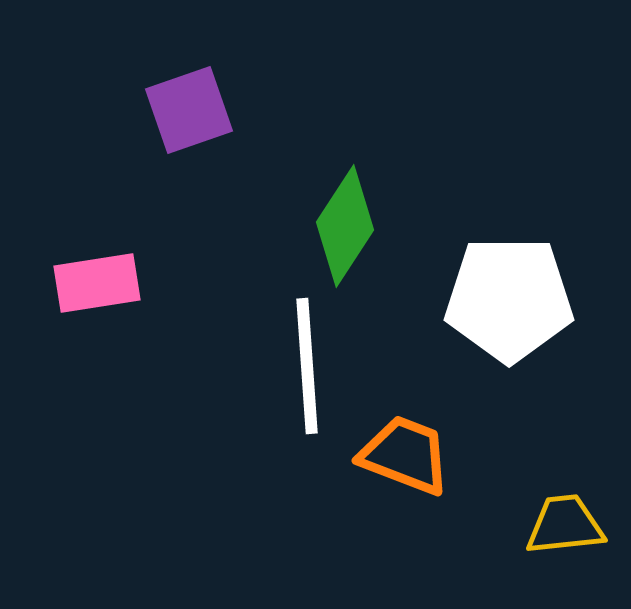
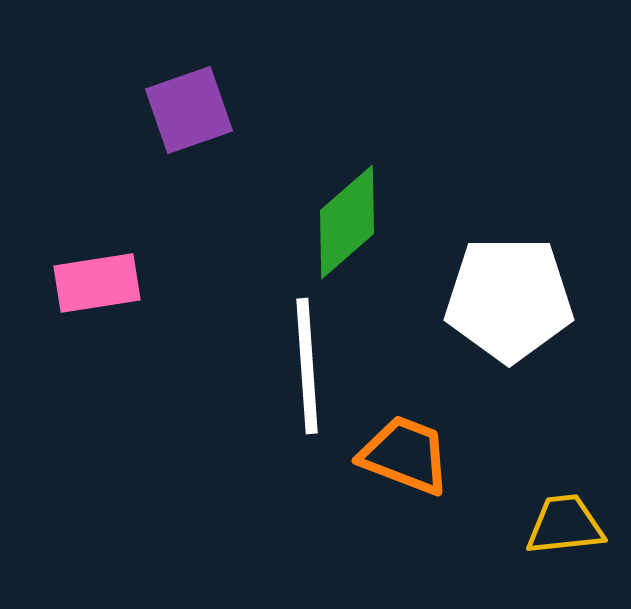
green diamond: moved 2 px right, 4 px up; rotated 16 degrees clockwise
